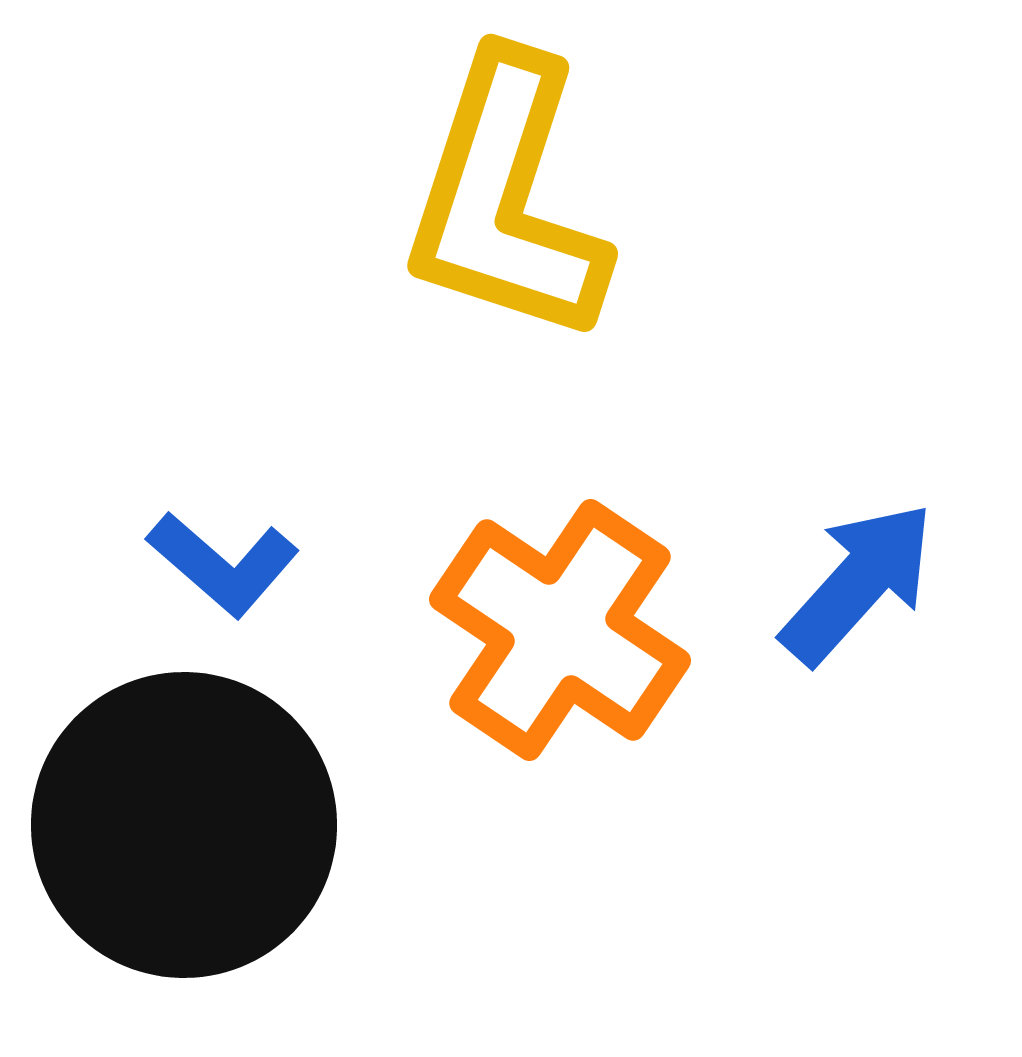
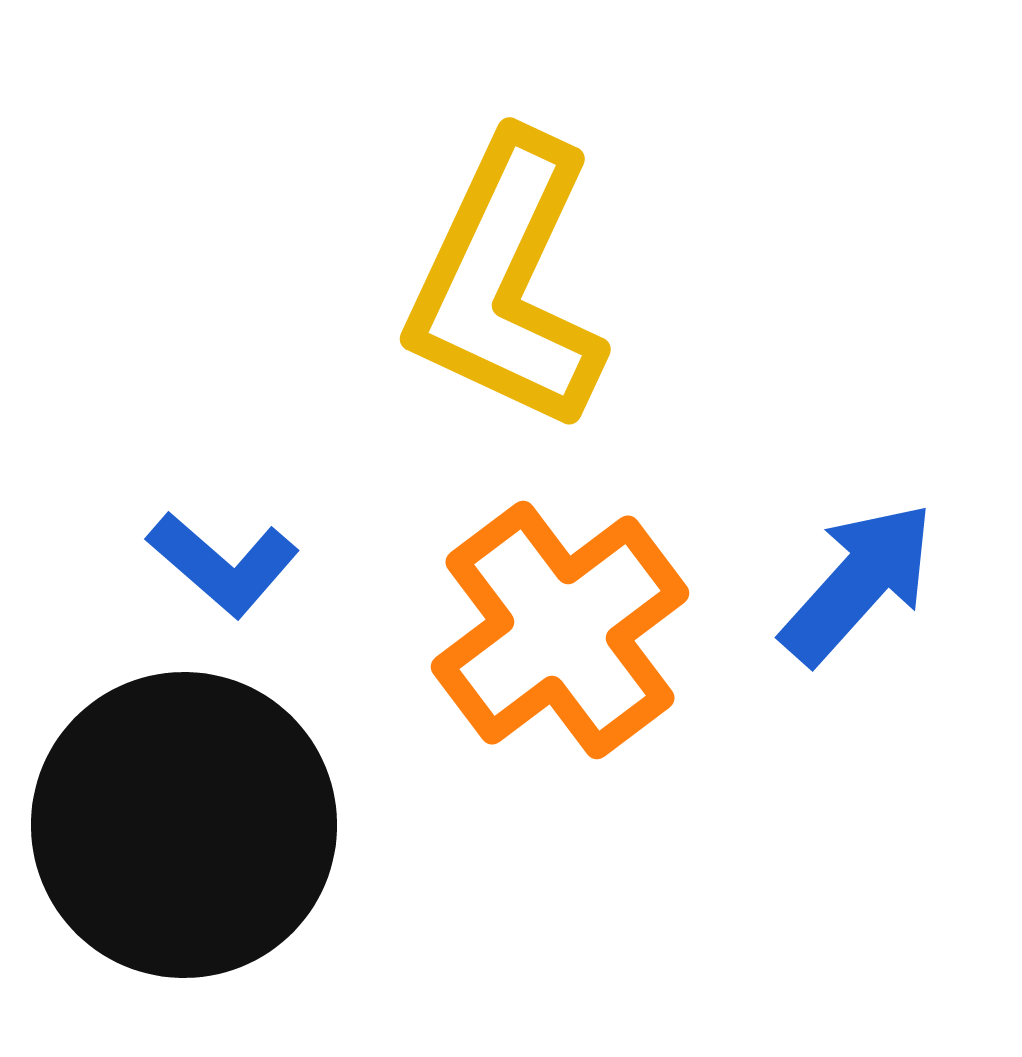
yellow L-shape: moved 84 px down; rotated 7 degrees clockwise
orange cross: rotated 19 degrees clockwise
